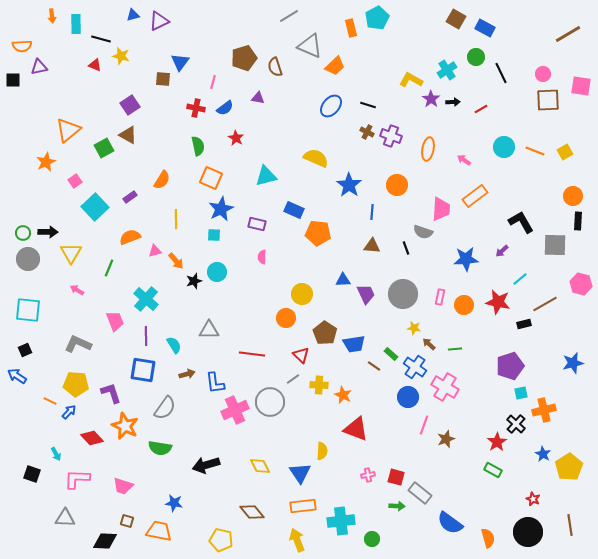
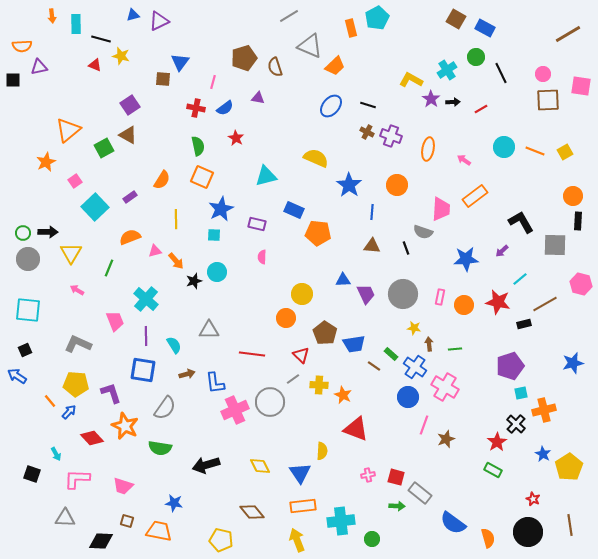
orange square at (211, 178): moved 9 px left, 1 px up
brown arrow at (429, 344): rotated 40 degrees clockwise
orange line at (50, 401): rotated 24 degrees clockwise
blue semicircle at (450, 523): moved 3 px right
black diamond at (105, 541): moved 4 px left
